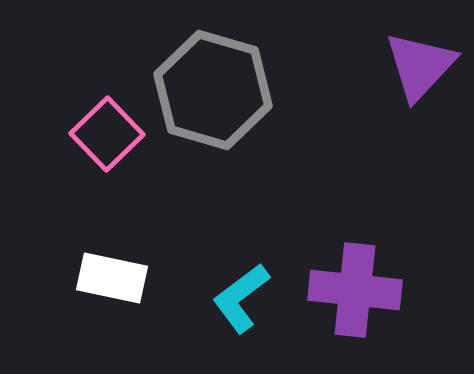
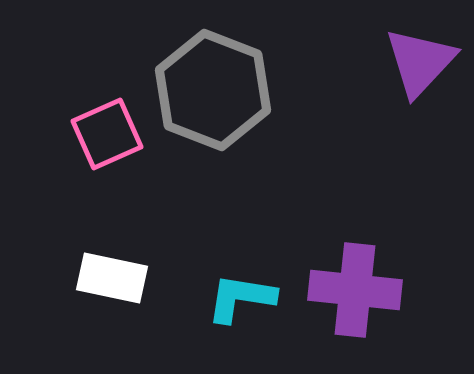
purple triangle: moved 4 px up
gray hexagon: rotated 5 degrees clockwise
pink square: rotated 20 degrees clockwise
cyan L-shape: rotated 46 degrees clockwise
